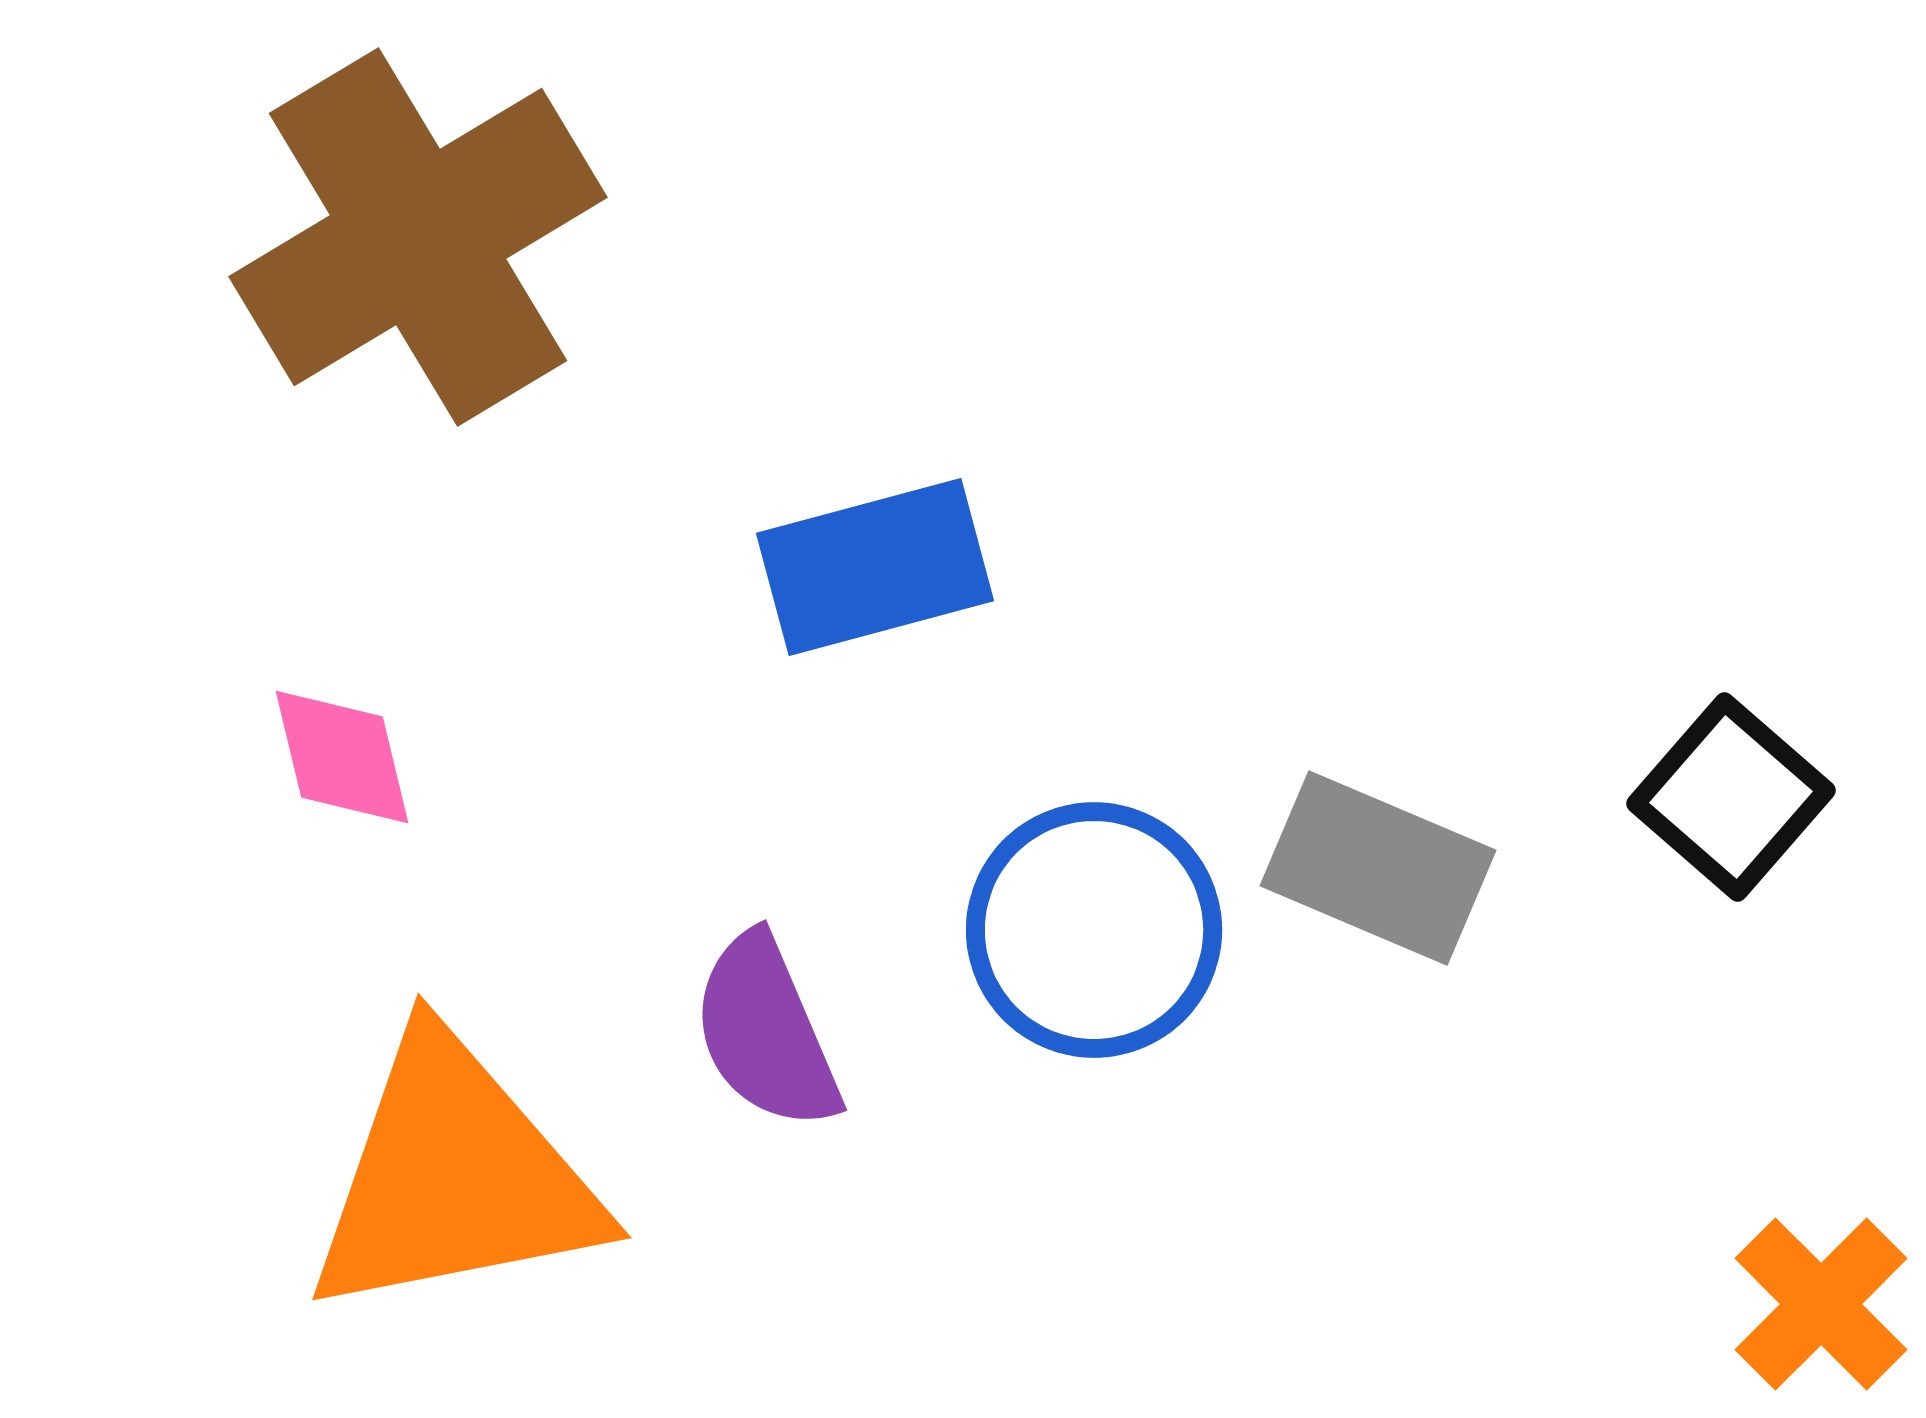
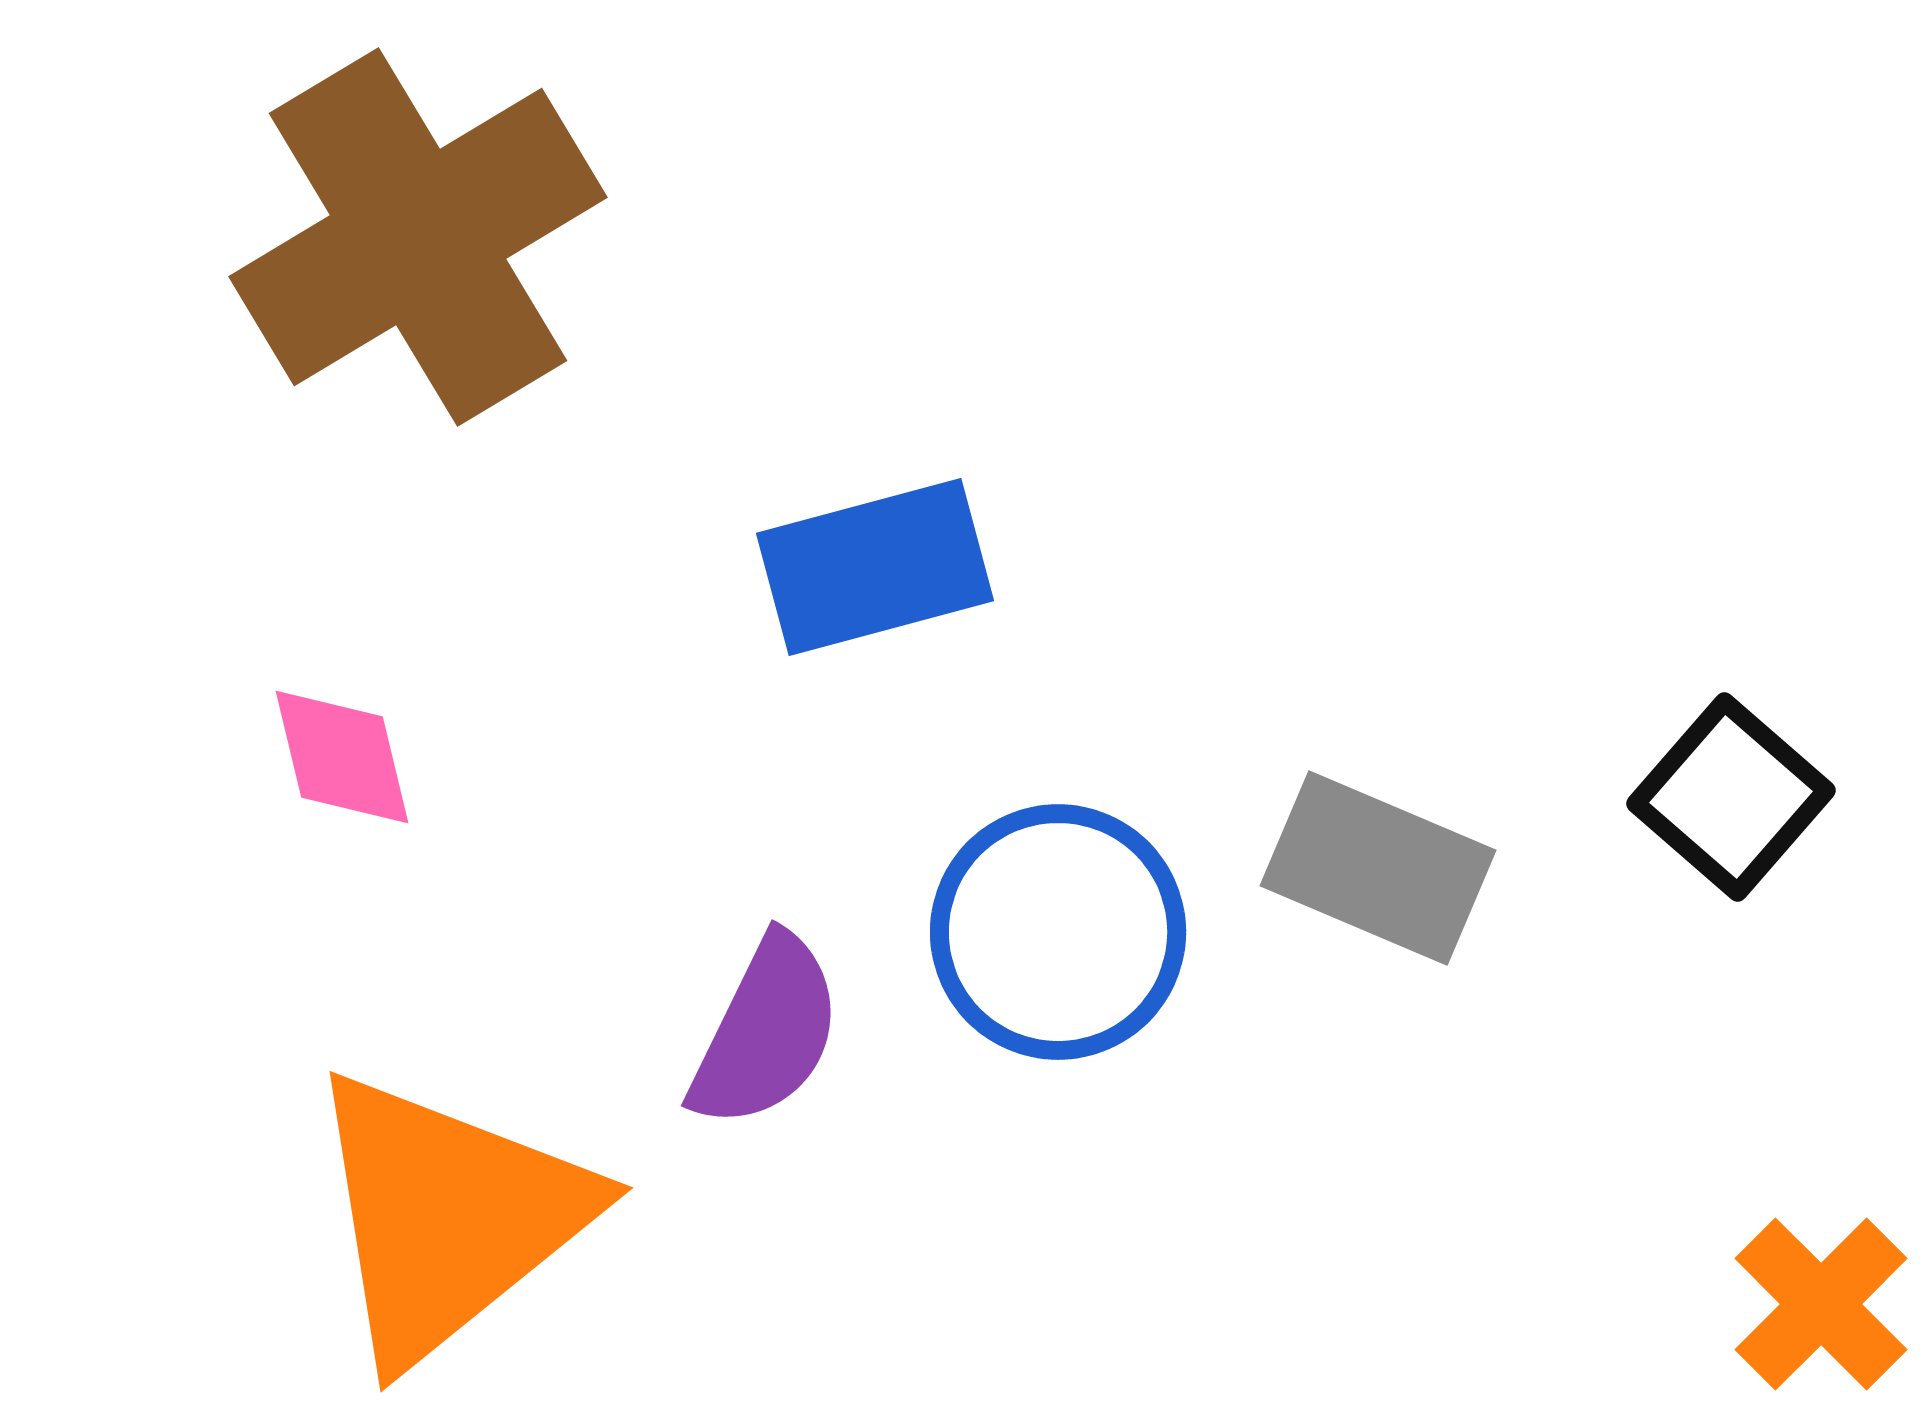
blue circle: moved 36 px left, 2 px down
purple semicircle: rotated 131 degrees counterclockwise
orange triangle: moved 6 px left, 40 px down; rotated 28 degrees counterclockwise
